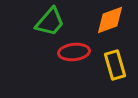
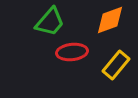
red ellipse: moved 2 px left
yellow rectangle: moved 1 px right; rotated 56 degrees clockwise
